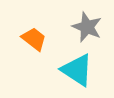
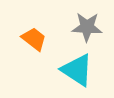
gray star: rotated 20 degrees counterclockwise
